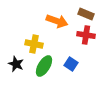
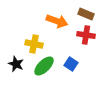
green ellipse: rotated 15 degrees clockwise
